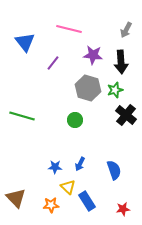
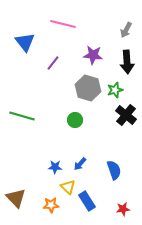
pink line: moved 6 px left, 5 px up
black arrow: moved 6 px right
blue arrow: rotated 16 degrees clockwise
